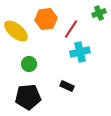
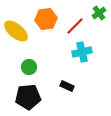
green cross: rotated 16 degrees counterclockwise
red line: moved 4 px right, 3 px up; rotated 12 degrees clockwise
cyan cross: moved 2 px right
green circle: moved 3 px down
